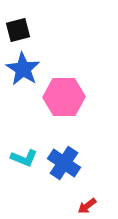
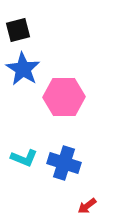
blue cross: rotated 16 degrees counterclockwise
